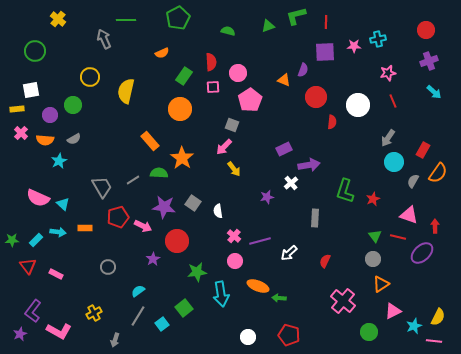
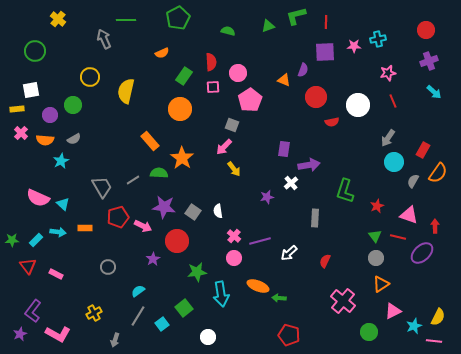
red semicircle at (332, 122): rotated 72 degrees clockwise
purple rectangle at (284, 149): rotated 56 degrees counterclockwise
cyan star at (59, 161): moved 2 px right
red star at (373, 199): moved 4 px right, 7 px down
gray square at (193, 203): moved 9 px down
gray circle at (373, 259): moved 3 px right, 1 px up
pink circle at (235, 261): moved 1 px left, 3 px up
pink L-shape at (59, 331): moved 1 px left, 3 px down
white circle at (248, 337): moved 40 px left
